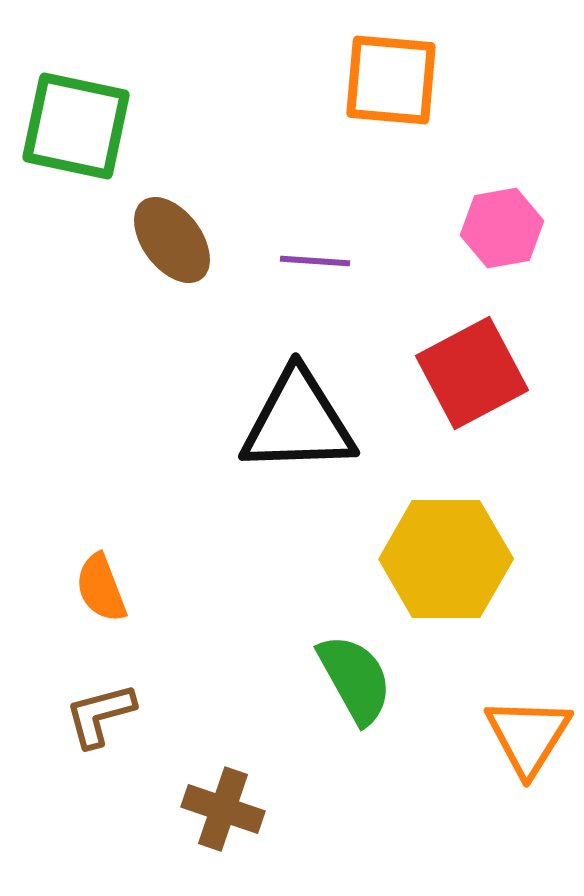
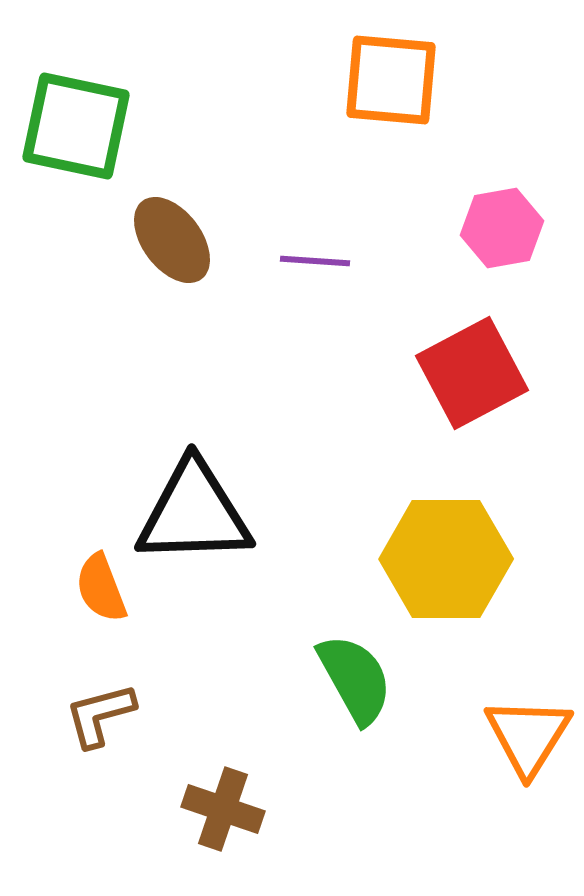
black triangle: moved 104 px left, 91 px down
